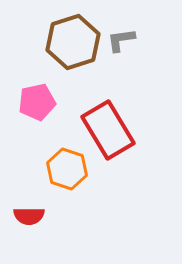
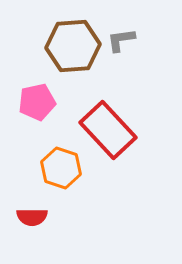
brown hexagon: moved 4 px down; rotated 14 degrees clockwise
red rectangle: rotated 12 degrees counterclockwise
orange hexagon: moved 6 px left, 1 px up
red semicircle: moved 3 px right, 1 px down
